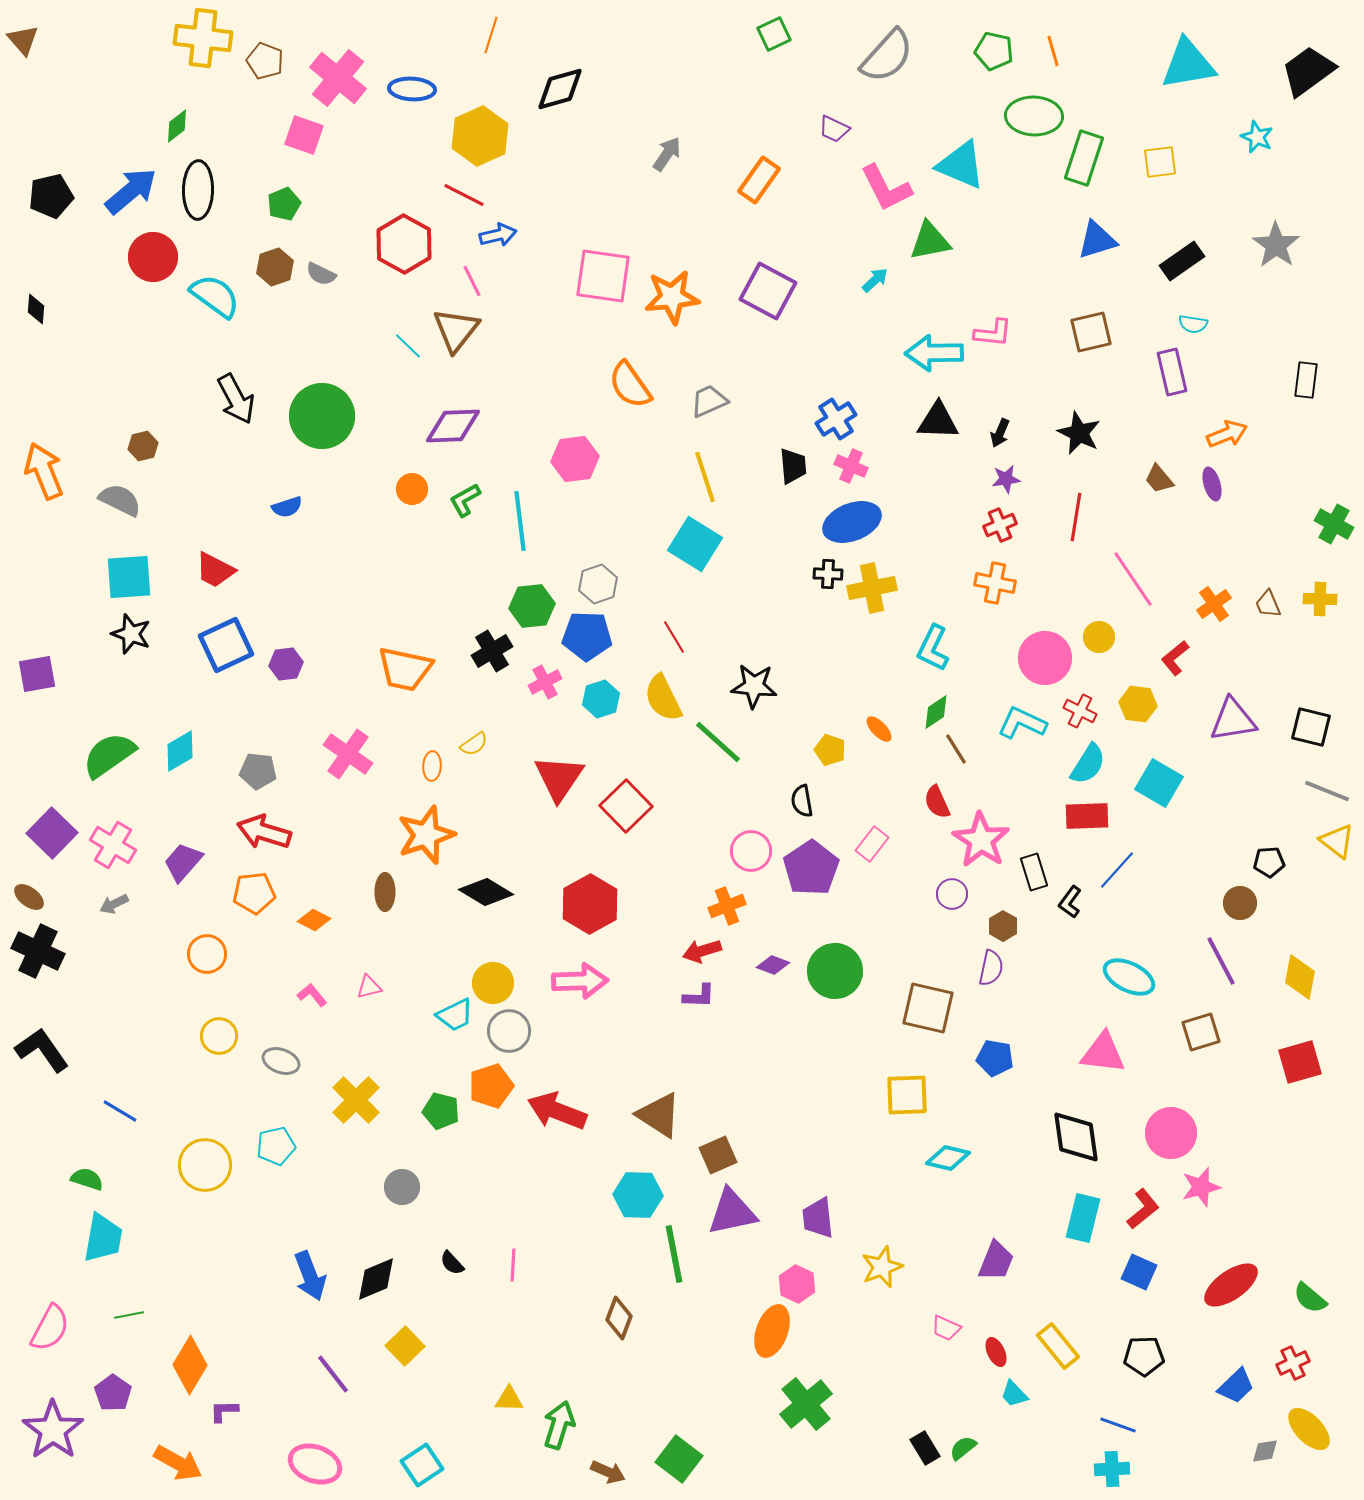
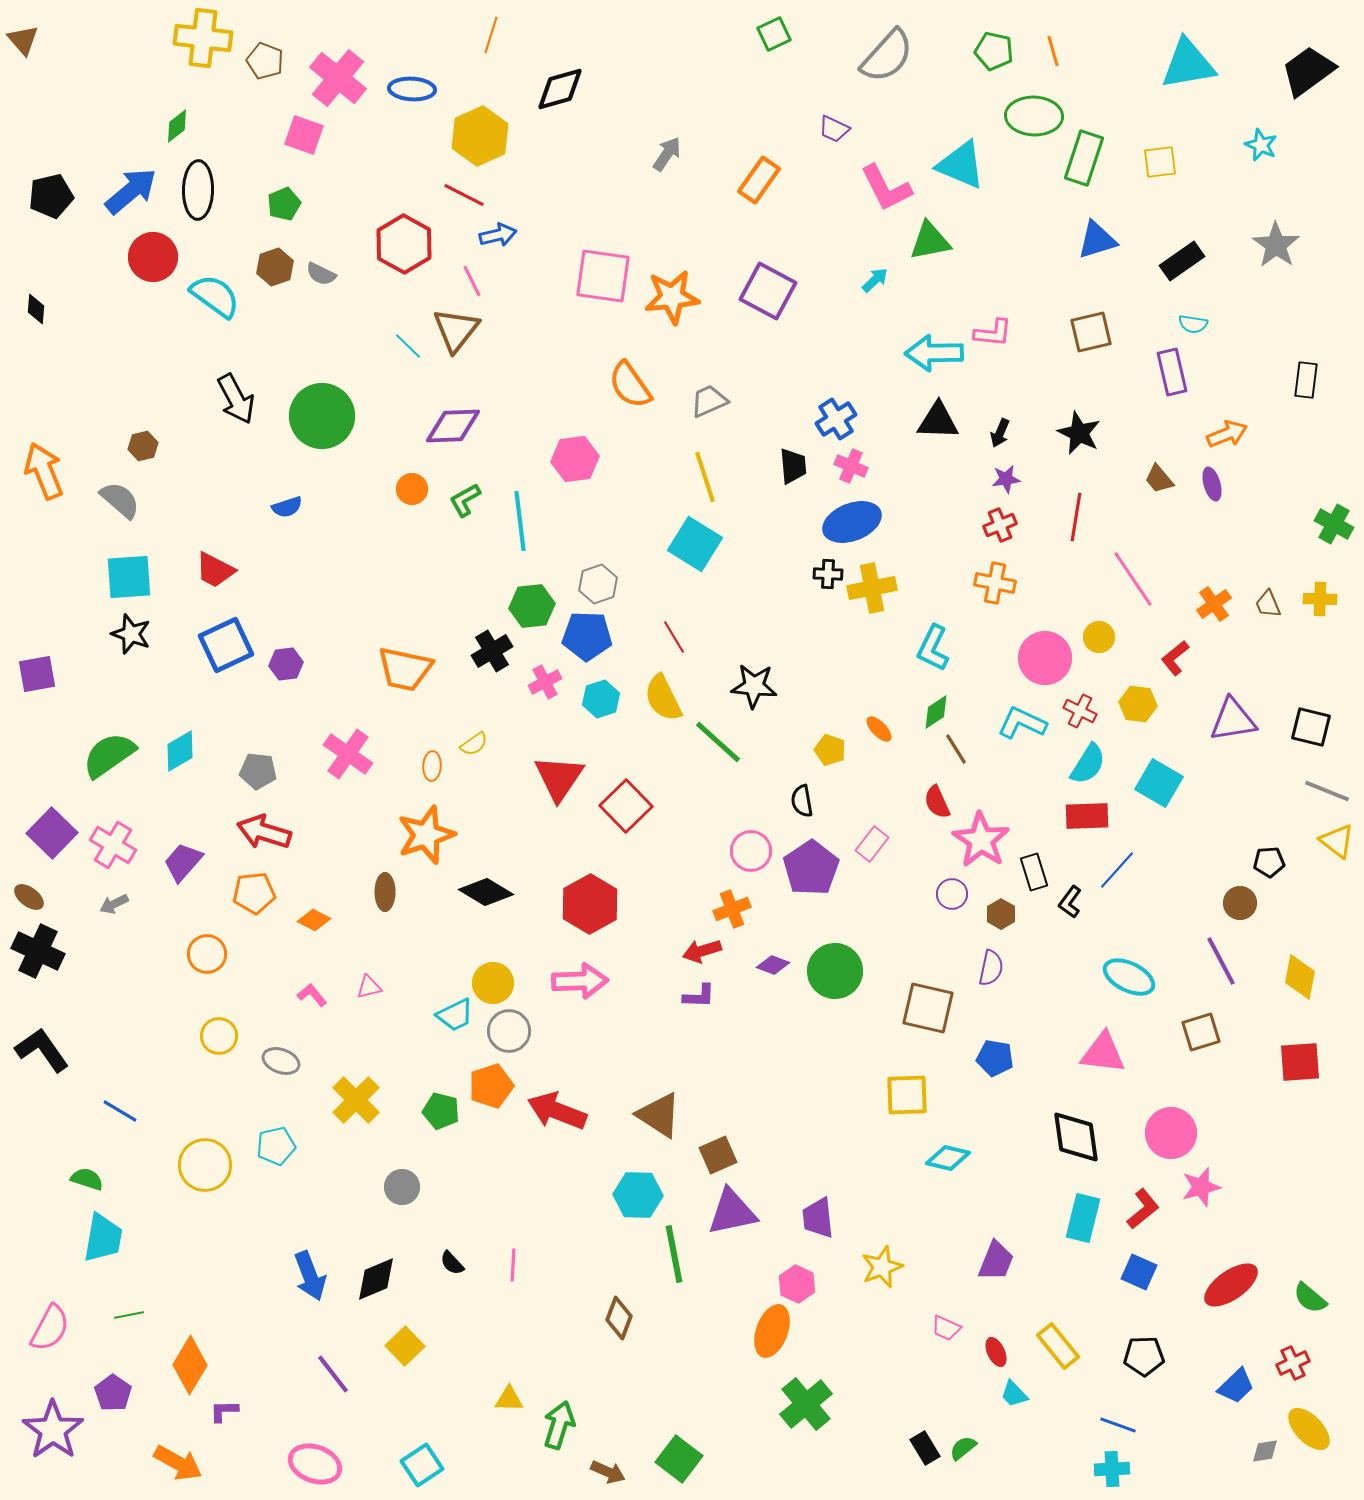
cyan star at (1257, 137): moved 4 px right, 8 px down
gray semicircle at (120, 500): rotated 15 degrees clockwise
orange cross at (727, 906): moved 5 px right, 3 px down
brown hexagon at (1003, 926): moved 2 px left, 12 px up
red square at (1300, 1062): rotated 12 degrees clockwise
